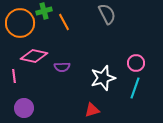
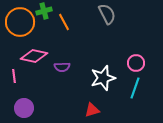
orange circle: moved 1 px up
